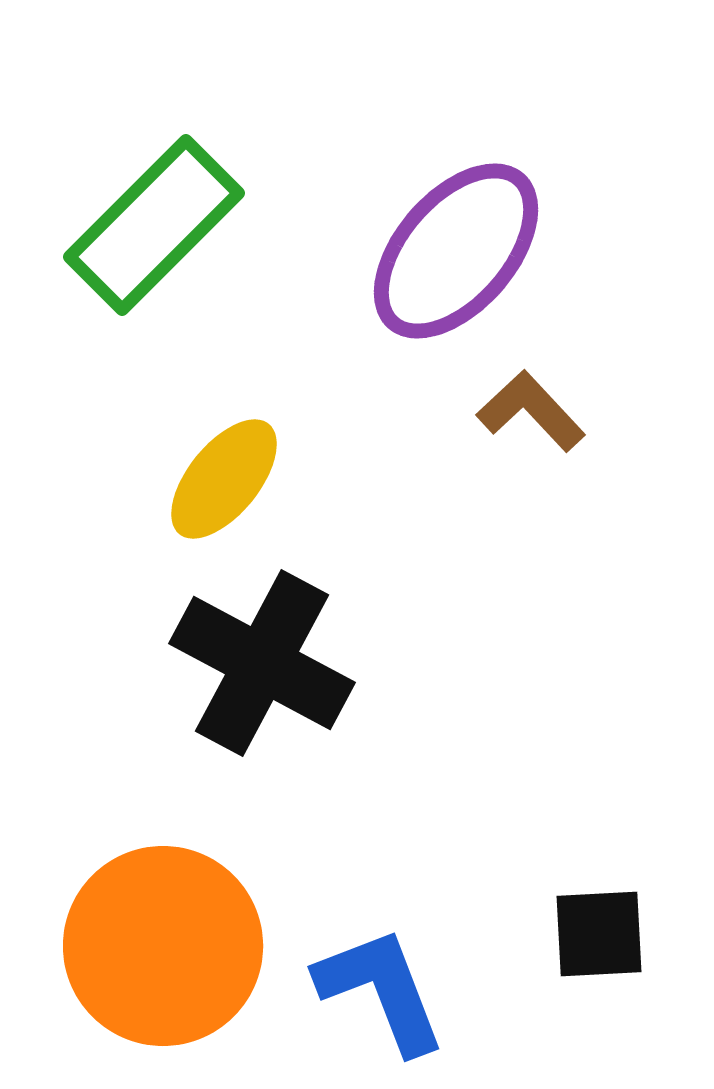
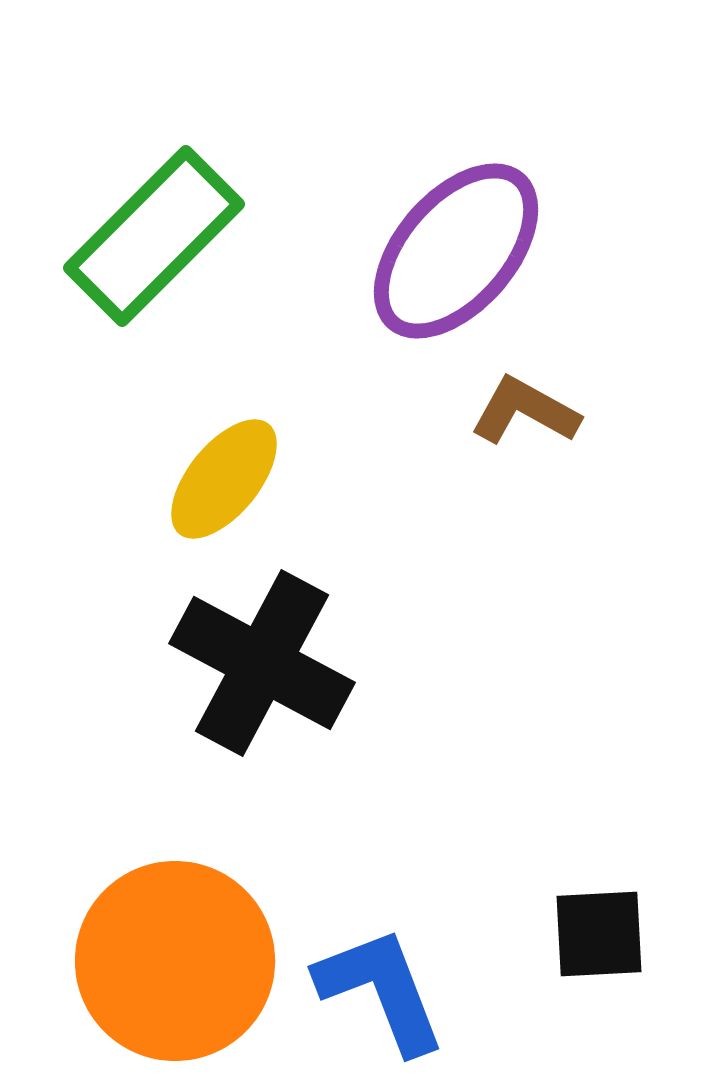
green rectangle: moved 11 px down
brown L-shape: moved 6 px left; rotated 18 degrees counterclockwise
orange circle: moved 12 px right, 15 px down
